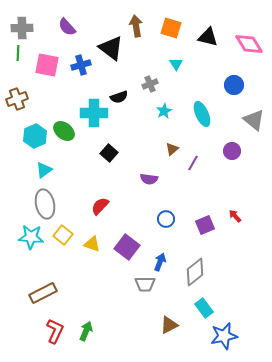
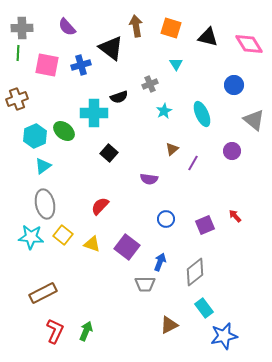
cyan triangle at (44, 170): moved 1 px left, 4 px up
